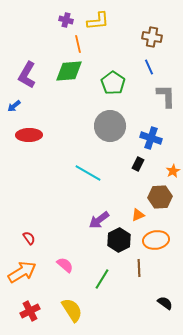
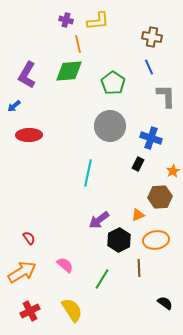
cyan line: rotated 72 degrees clockwise
